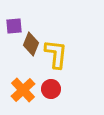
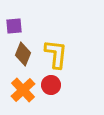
brown diamond: moved 8 px left, 10 px down
red circle: moved 4 px up
